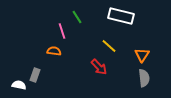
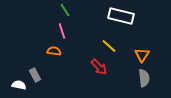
green line: moved 12 px left, 7 px up
gray rectangle: rotated 48 degrees counterclockwise
